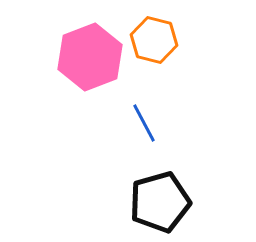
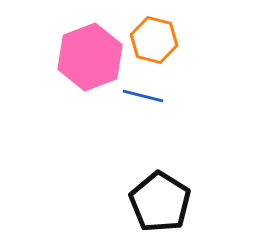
blue line: moved 1 px left, 27 px up; rotated 48 degrees counterclockwise
black pentagon: rotated 24 degrees counterclockwise
